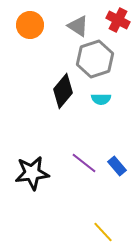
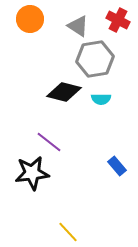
orange circle: moved 6 px up
gray hexagon: rotated 9 degrees clockwise
black diamond: moved 1 px right, 1 px down; rotated 64 degrees clockwise
purple line: moved 35 px left, 21 px up
yellow line: moved 35 px left
